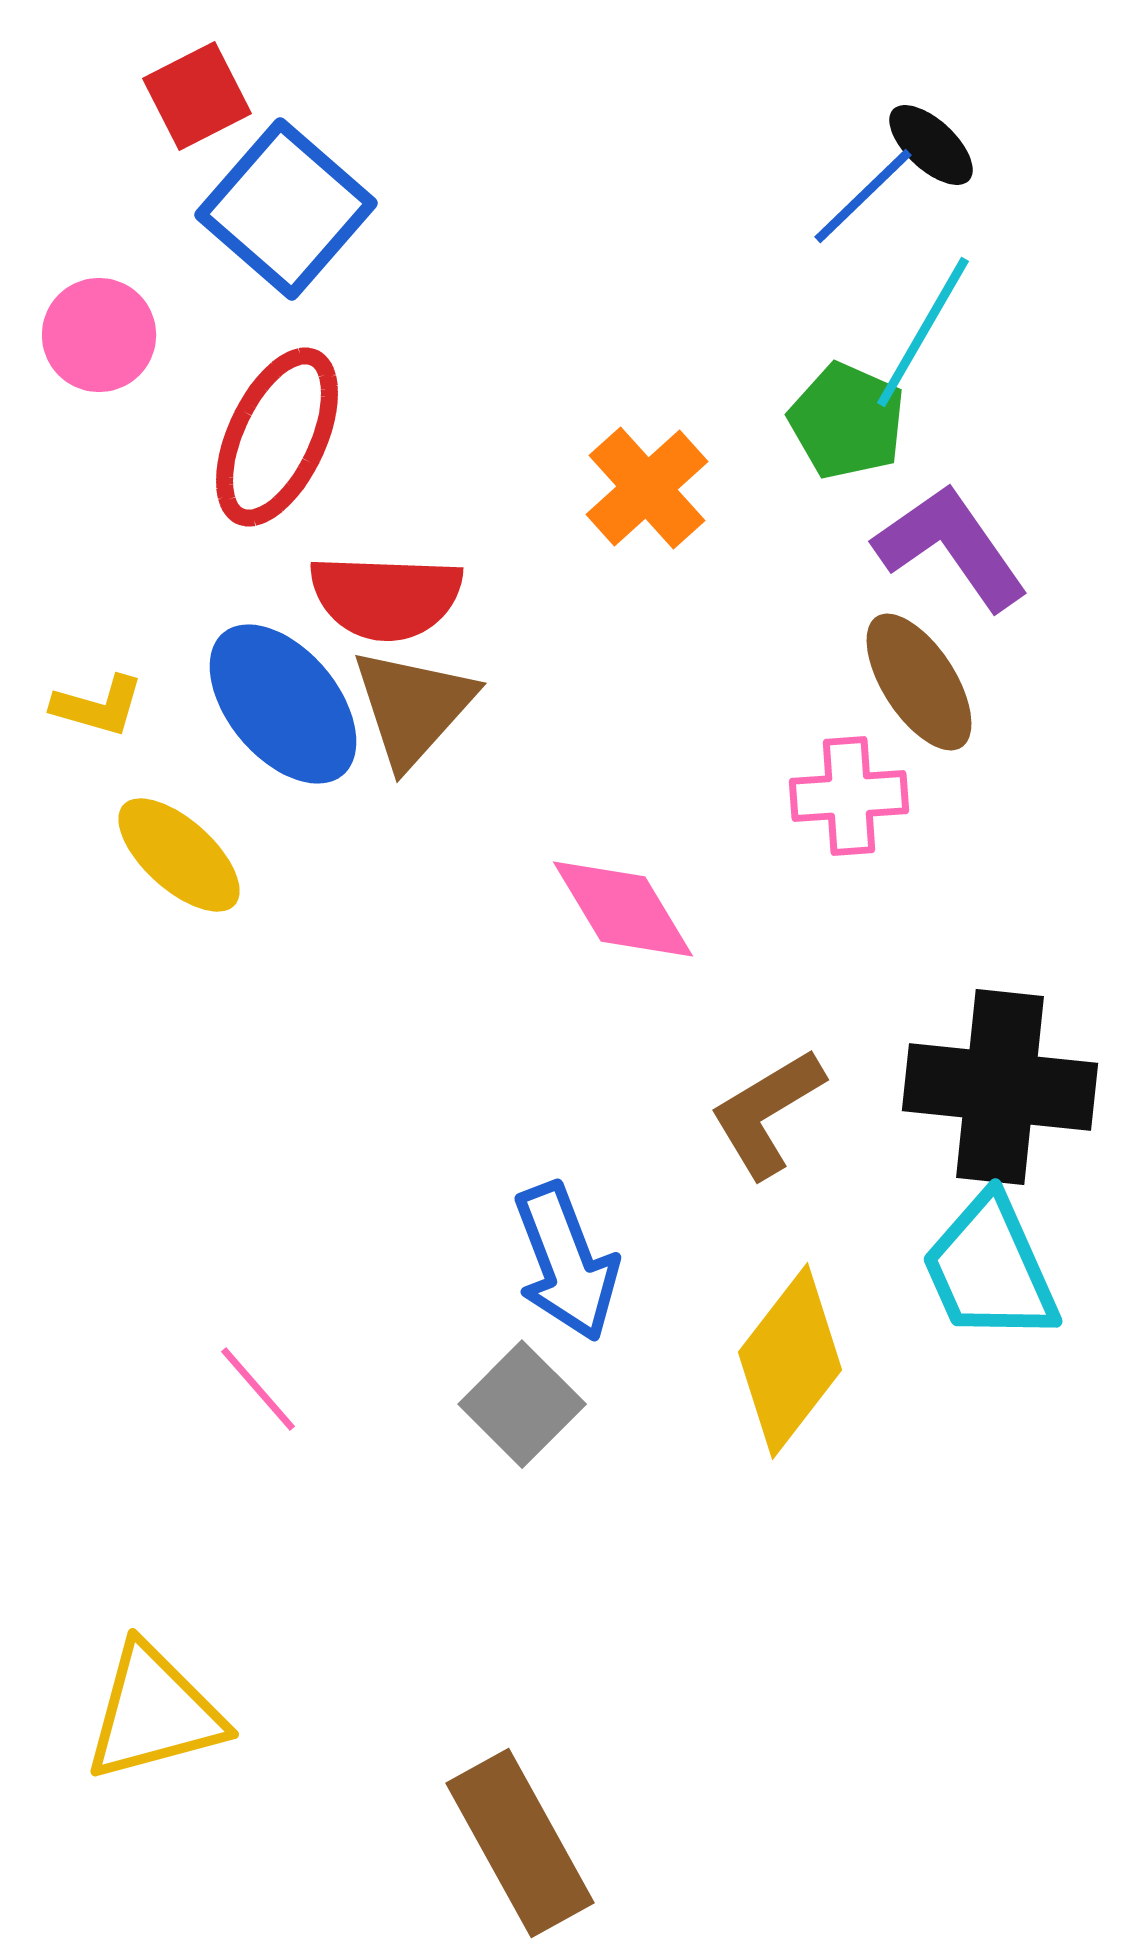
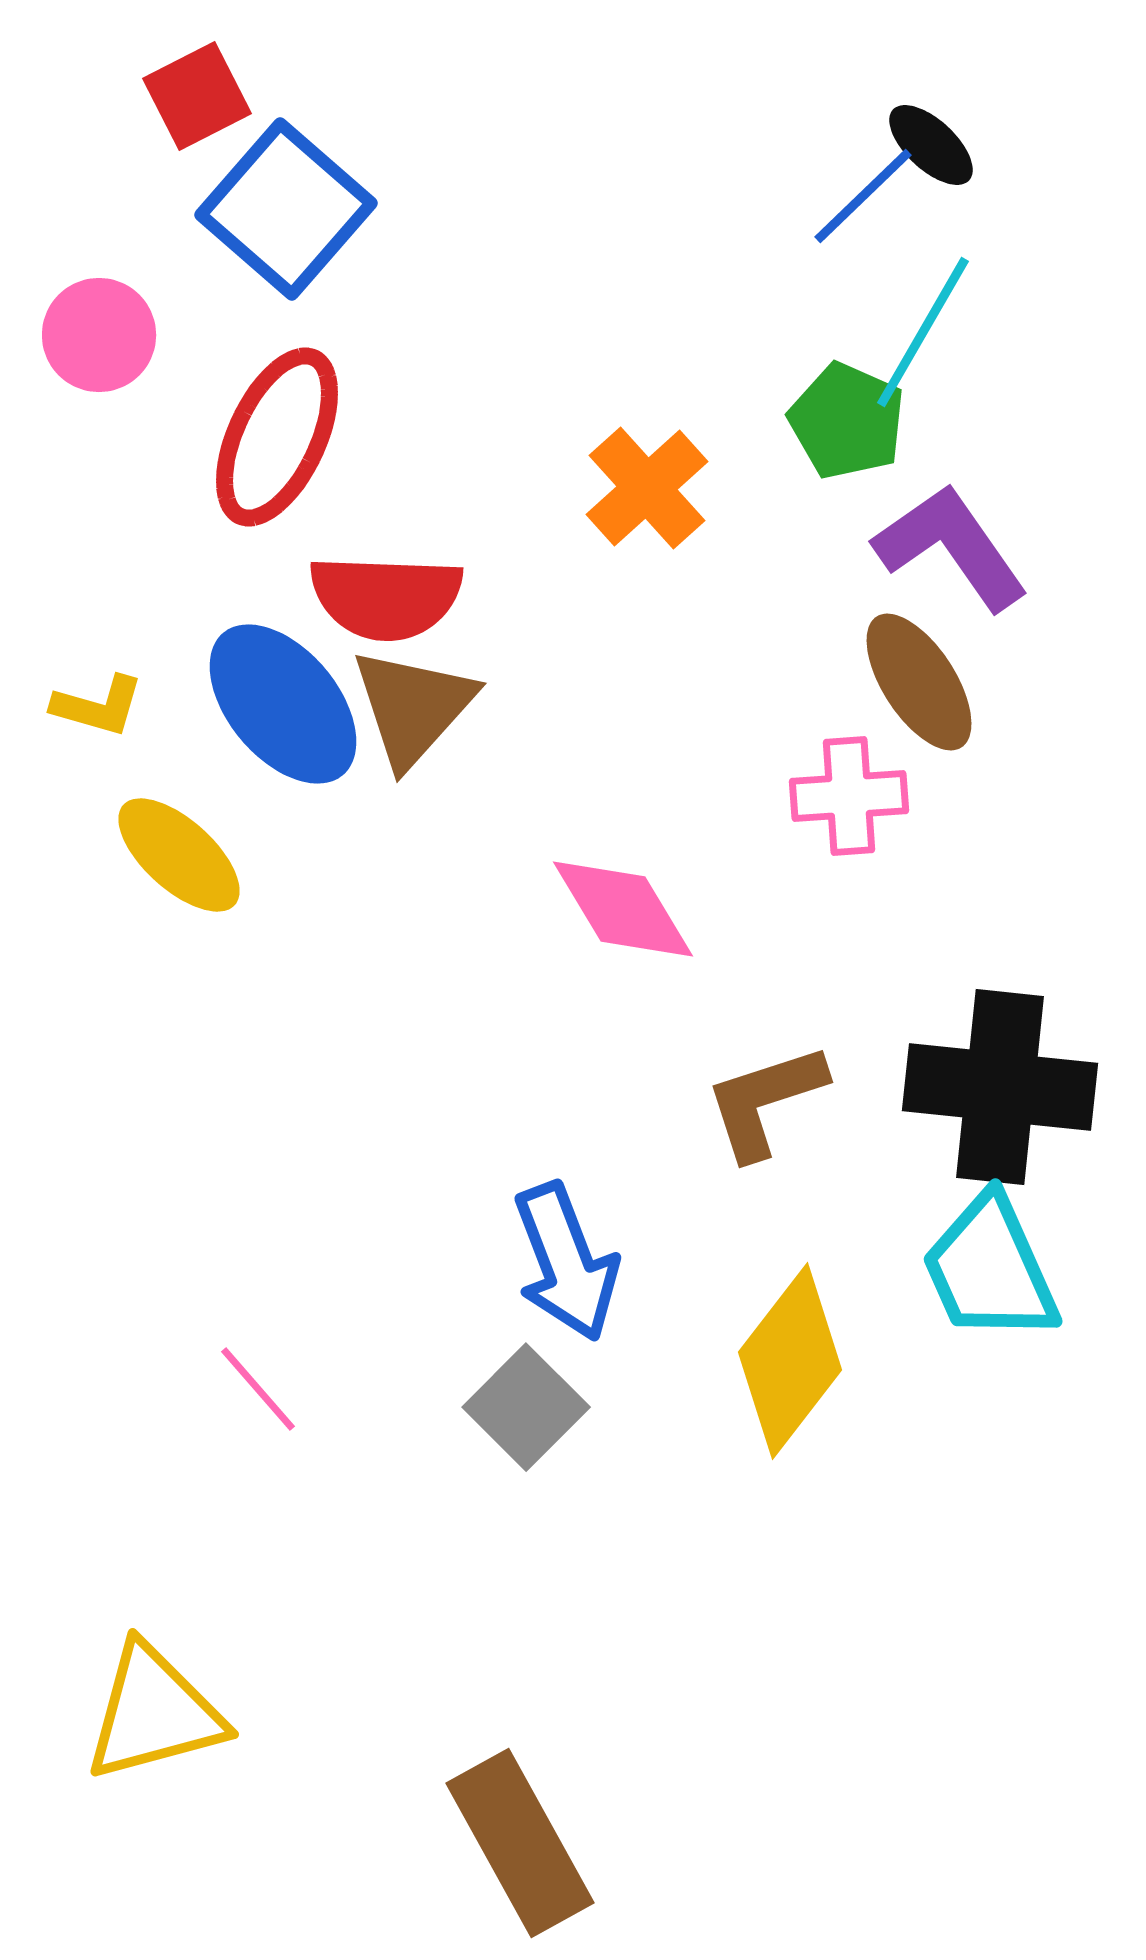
brown L-shape: moved 2 px left, 12 px up; rotated 13 degrees clockwise
gray square: moved 4 px right, 3 px down
